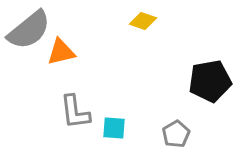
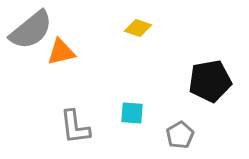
yellow diamond: moved 5 px left, 7 px down
gray semicircle: moved 2 px right
gray L-shape: moved 15 px down
cyan square: moved 18 px right, 15 px up
gray pentagon: moved 4 px right, 1 px down
